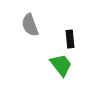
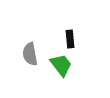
gray semicircle: moved 29 px down; rotated 10 degrees clockwise
